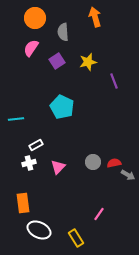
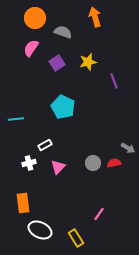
gray semicircle: rotated 114 degrees clockwise
purple square: moved 2 px down
cyan pentagon: moved 1 px right
white rectangle: moved 9 px right
gray circle: moved 1 px down
gray arrow: moved 27 px up
white ellipse: moved 1 px right
